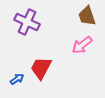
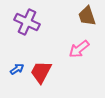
pink arrow: moved 3 px left, 4 px down
red trapezoid: moved 4 px down
blue arrow: moved 10 px up
